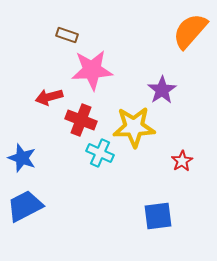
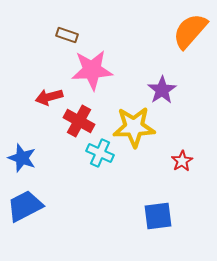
red cross: moved 2 px left, 1 px down; rotated 8 degrees clockwise
